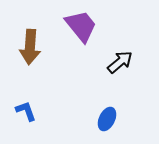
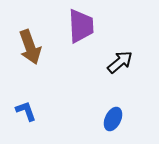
purple trapezoid: rotated 36 degrees clockwise
brown arrow: rotated 24 degrees counterclockwise
blue ellipse: moved 6 px right
